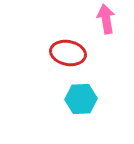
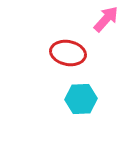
pink arrow: rotated 52 degrees clockwise
